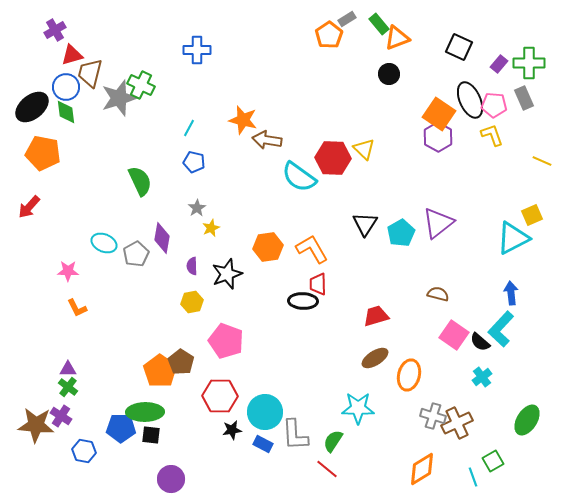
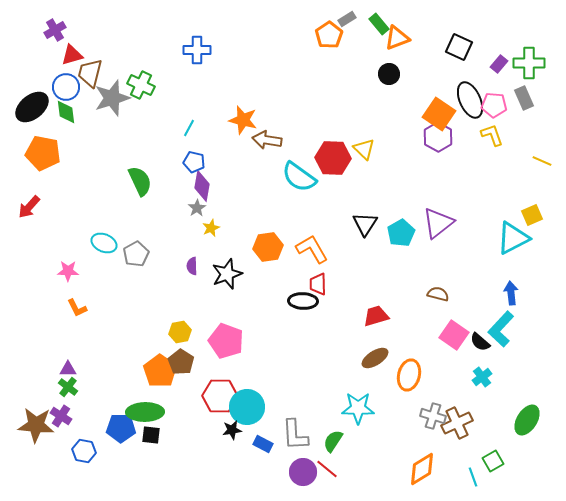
gray star at (119, 98): moved 7 px left
purple diamond at (162, 238): moved 40 px right, 52 px up
yellow hexagon at (192, 302): moved 12 px left, 30 px down
cyan circle at (265, 412): moved 18 px left, 5 px up
purple circle at (171, 479): moved 132 px right, 7 px up
